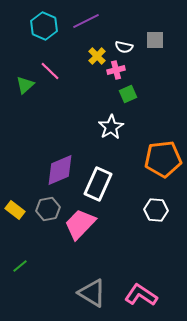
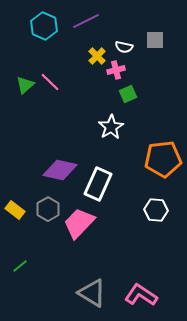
pink line: moved 11 px down
purple diamond: rotated 36 degrees clockwise
gray hexagon: rotated 20 degrees counterclockwise
pink trapezoid: moved 1 px left, 1 px up
